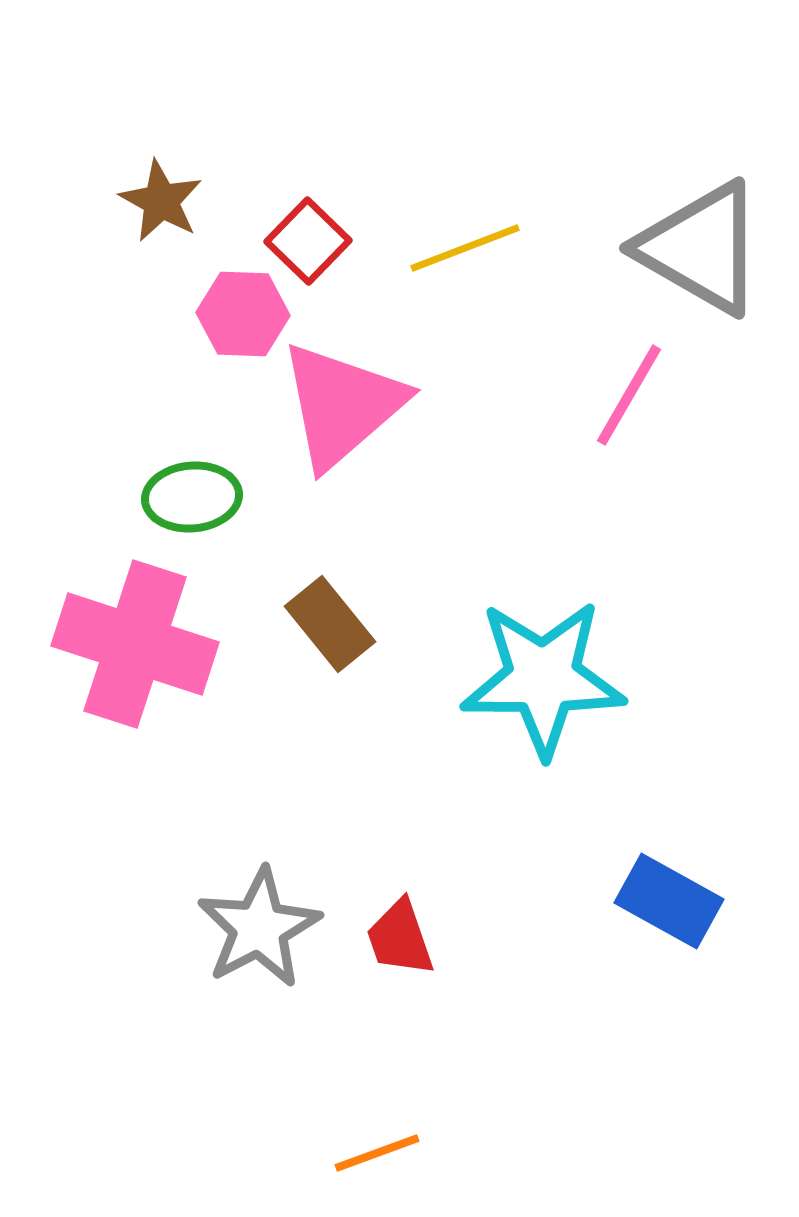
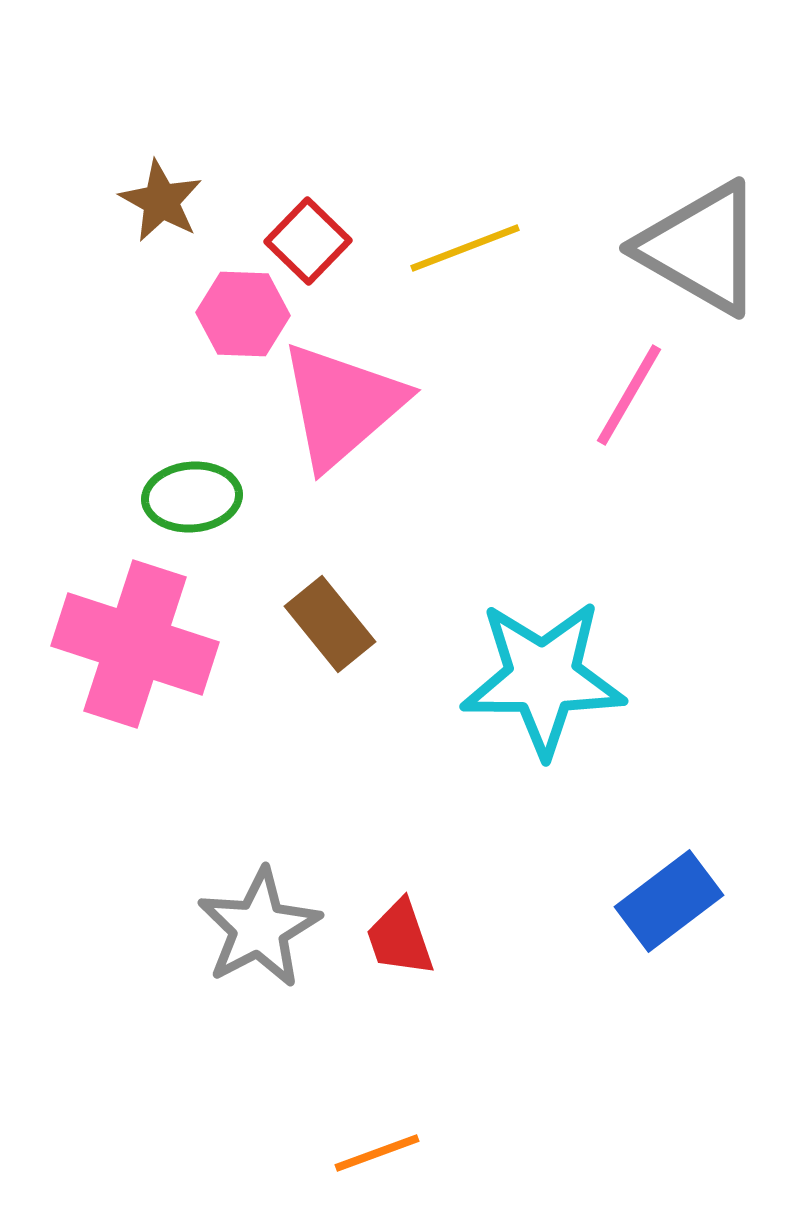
blue rectangle: rotated 66 degrees counterclockwise
